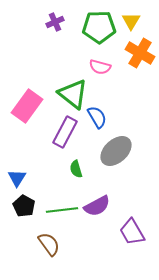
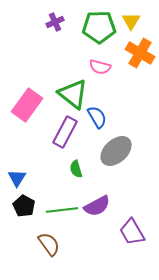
pink rectangle: moved 1 px up
